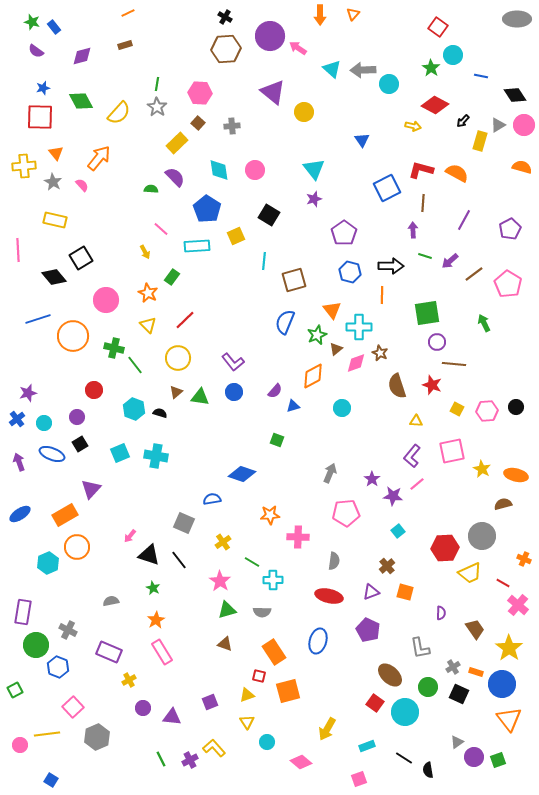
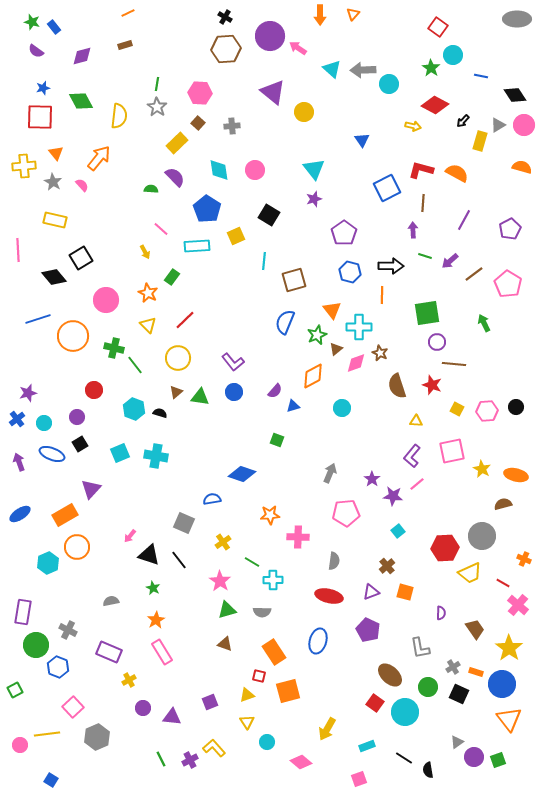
yellow semicircle at (119, 113): moved 3 px down; rotated 35 degrees counterclockwise
